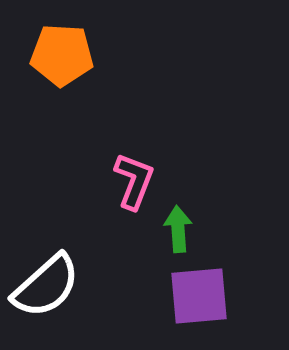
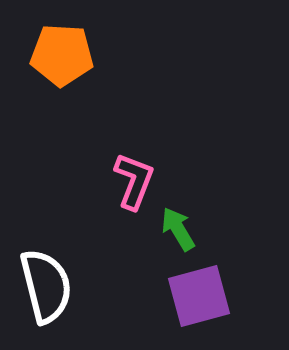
green arrow: rotated 27 degrees counterclockwise
white semicircle: rotated 62 degrees counterclockwise
purple square: rotated 10 degrees counterclockwise
